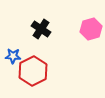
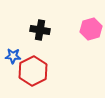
black cross: moved 1 px left, 1 px down; rotated 24 degrees counterclockwise
